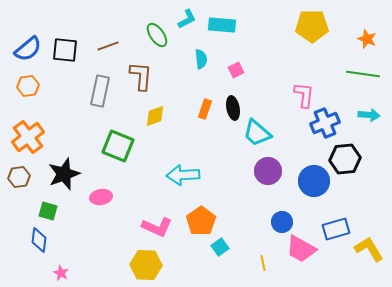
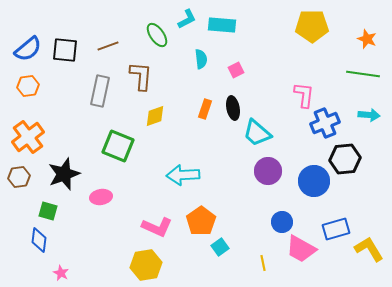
yellow hexagon at (146, 265): rotated 12 degrees counterclockwise
